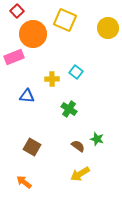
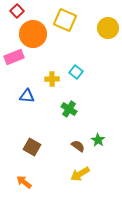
green star: moved 1 px right, 1 px down; rotated 16 degrees clockwise
